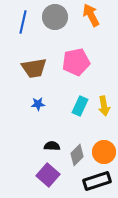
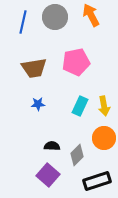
orange circle: moved 14 px up
